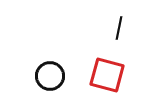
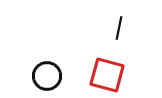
black circle: moved 3 px left
